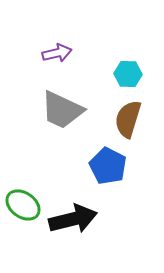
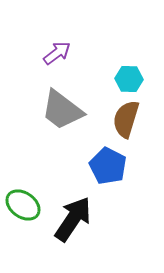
purple arrow: rotated 24 degrees counterclockwise
cyan hexagon: moved 1 px right, 5 px down
gray trapezoid: rotated 12 degrees clockwise
brown semicircle: moved 2 px left
black arrow: rotated 42 degrees counterclockwise
